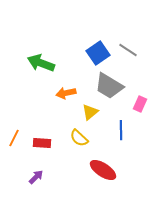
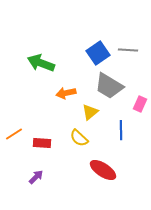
gray line: rotated 30 degrees counterclockwise
orange line: moved 4 px up; rotated 30 degrees clockwise
